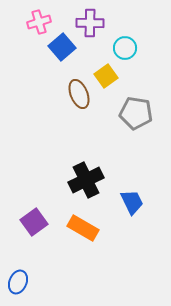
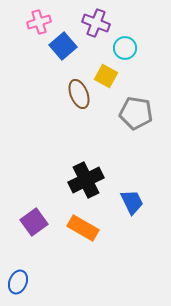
purple cross: moved 6 px right; rotated 20 degrees clockwise
blue square: moved 1 px right, 1 px up
yellow square: rotated 25 degrees counterclockwise
